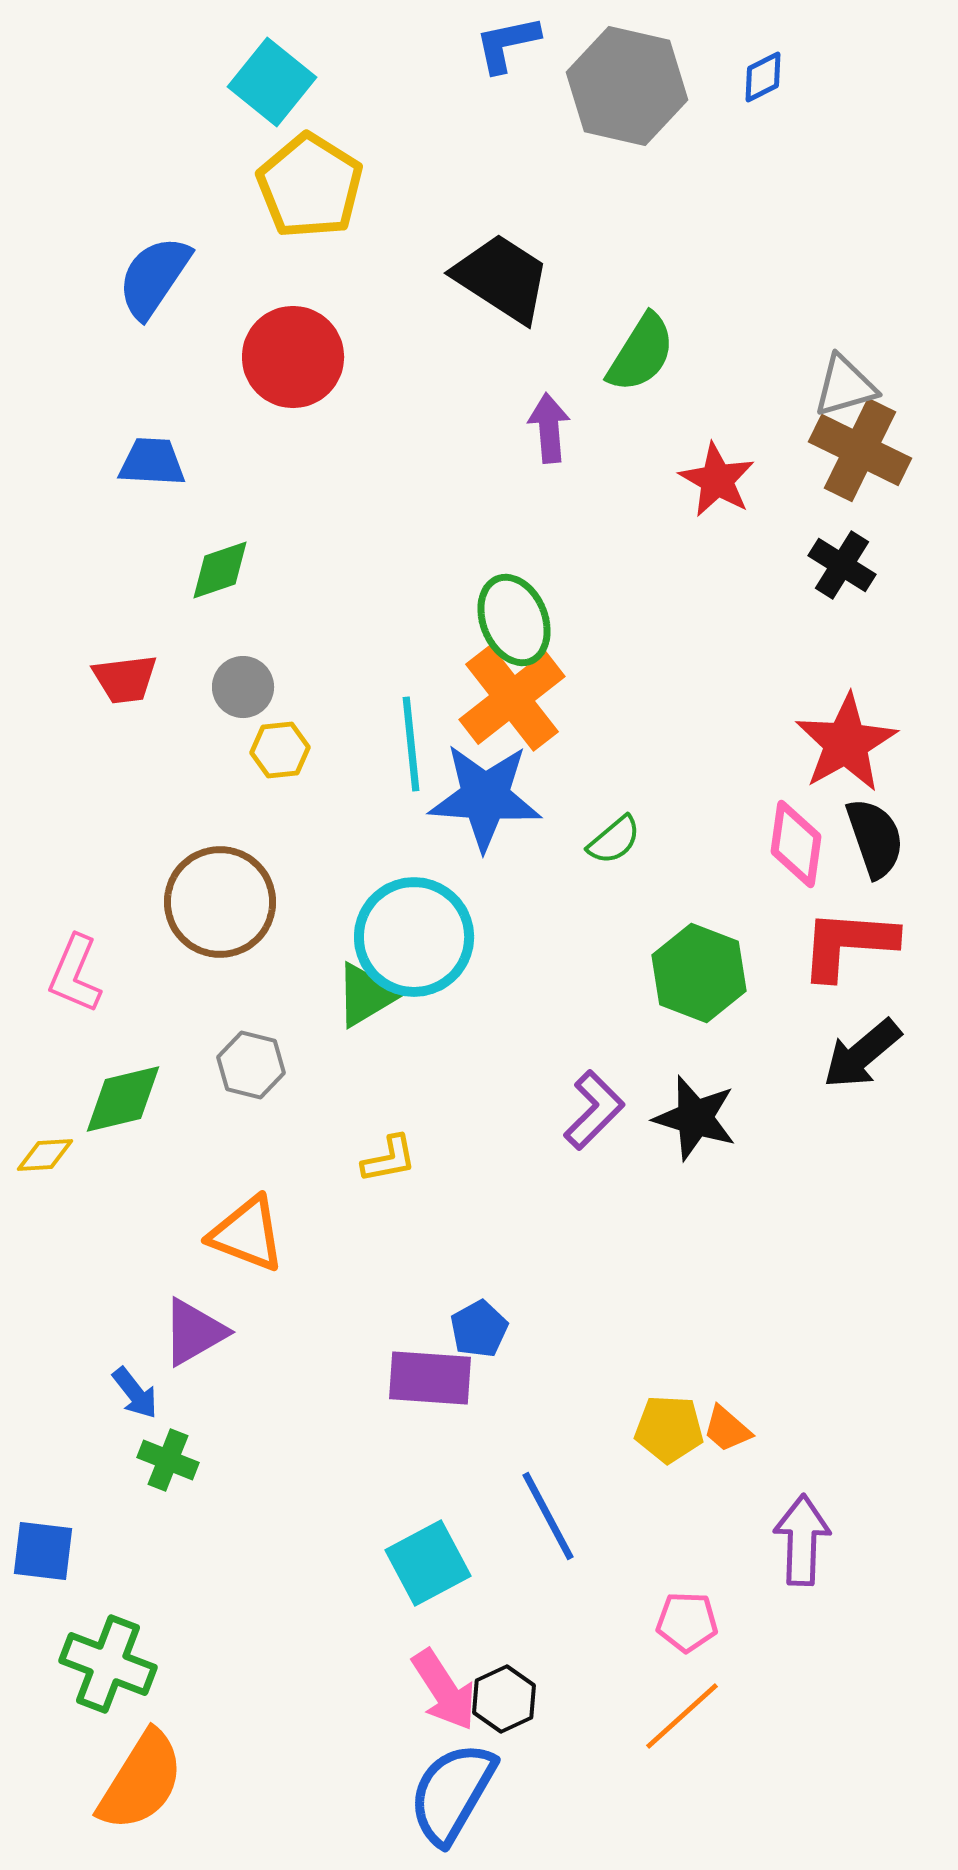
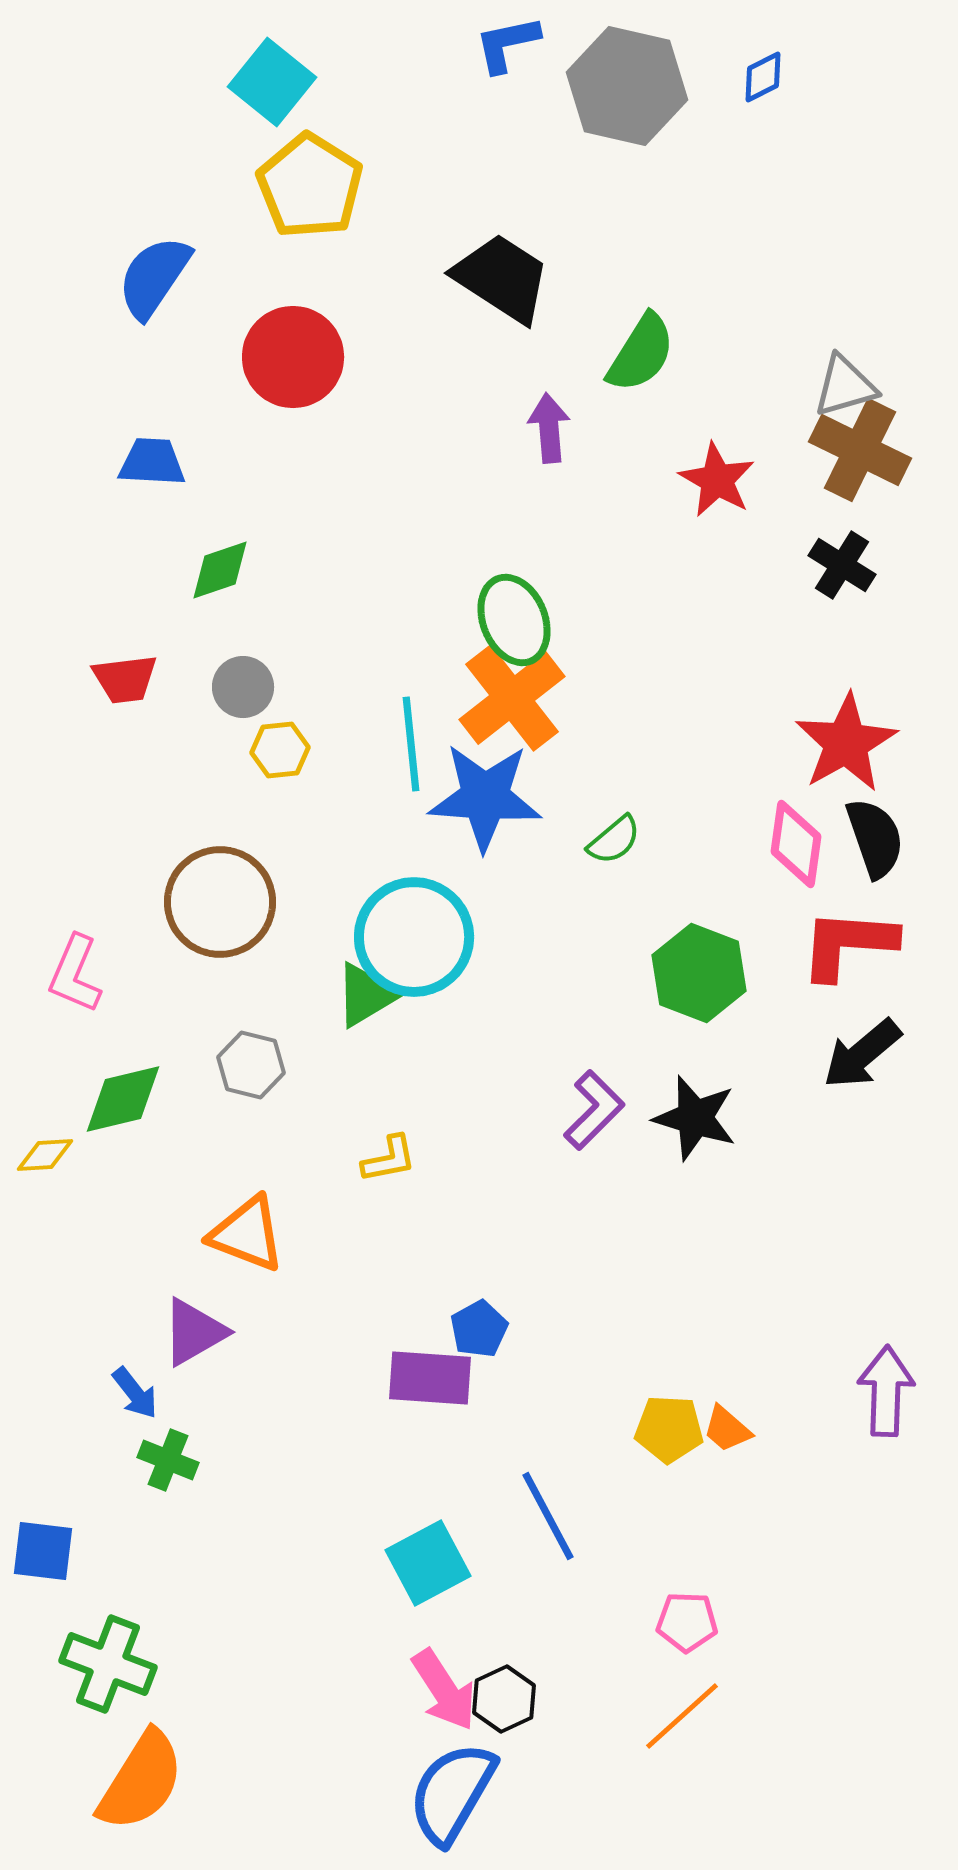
purple arrow at (802, 1540): moved 84 px right, 149 px up
